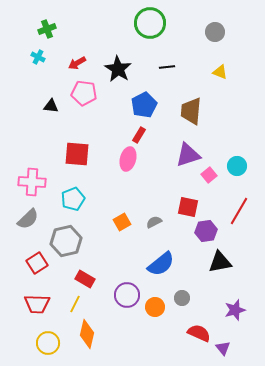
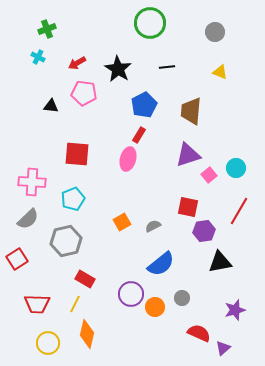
cyan circle at (237, 166): moved 1 px left, 2 px down
gray semicircle at (154, 222): moved 1 px left, 4 px down
purple hexagon at (206, 231): moved 2 px left
red square at (37, 263): moved 20 px left, 4 px up
purple circle at (127, 295): moved 4 px right, 1 px up
purple triangle at (223, 348): rotated 28 degrees clockwise
